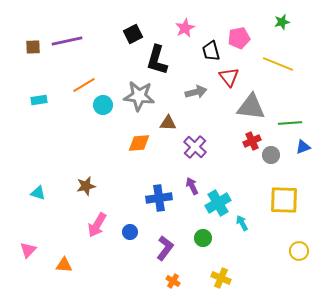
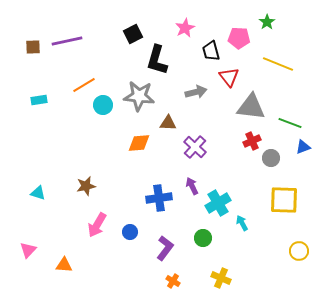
green star: moved 15 px left; rotated 21 degrees counterclockwise
pink pentagon: rotated 15 degrees clockwise
green line: rotated 25 degrees clockwise
gray circle: moved 3 px down
